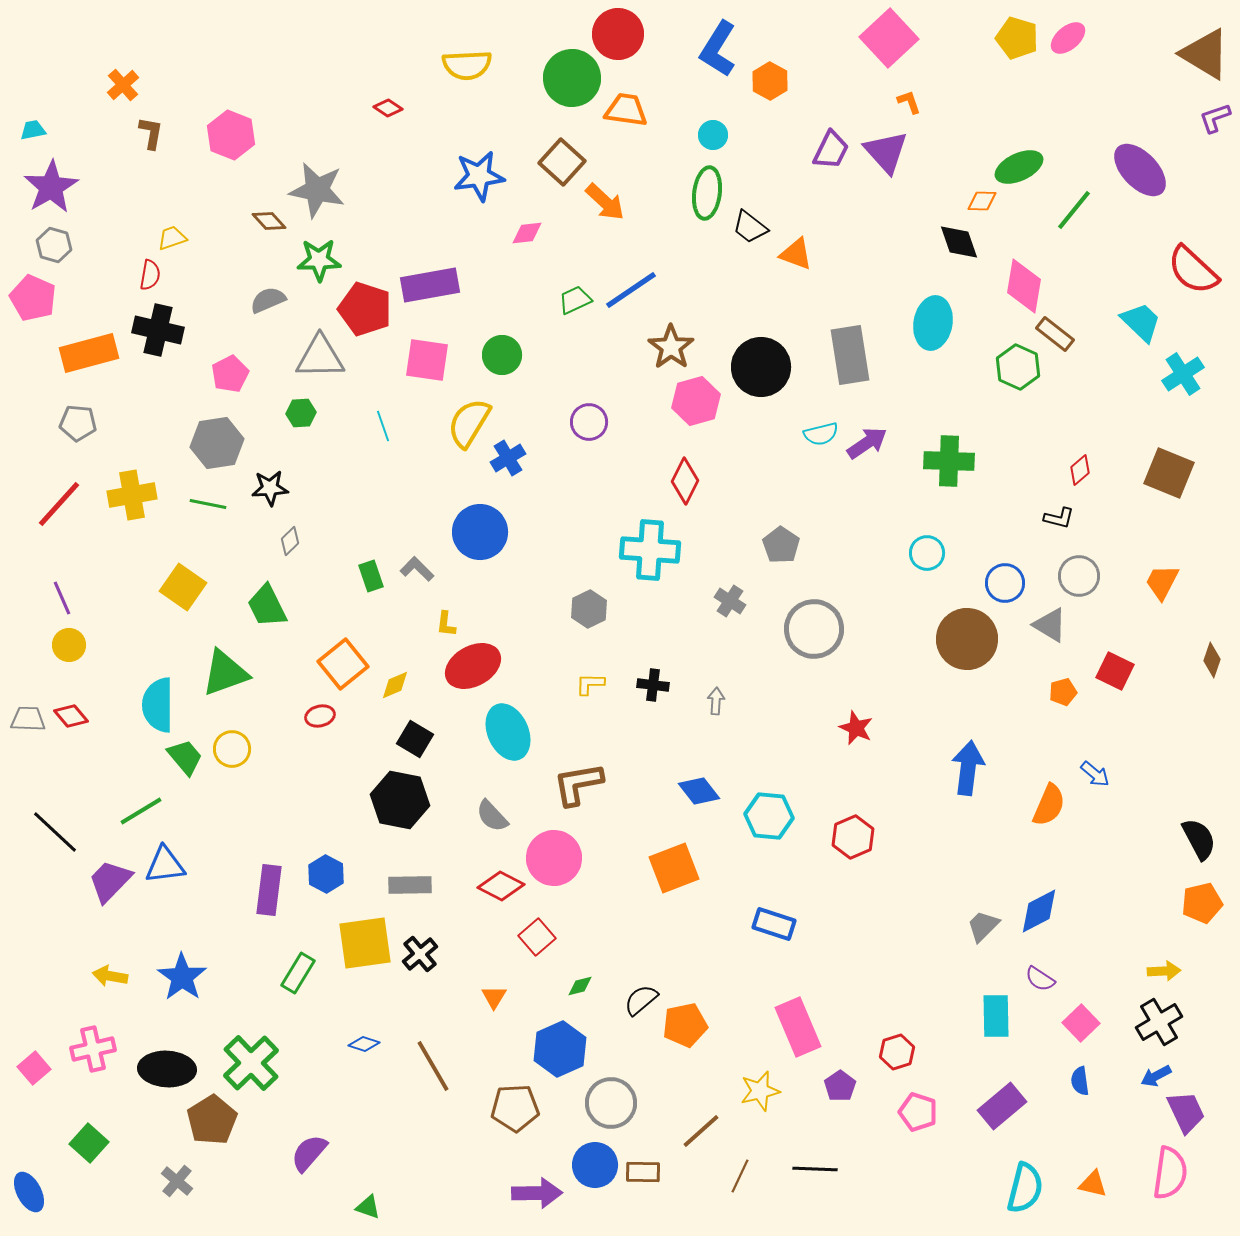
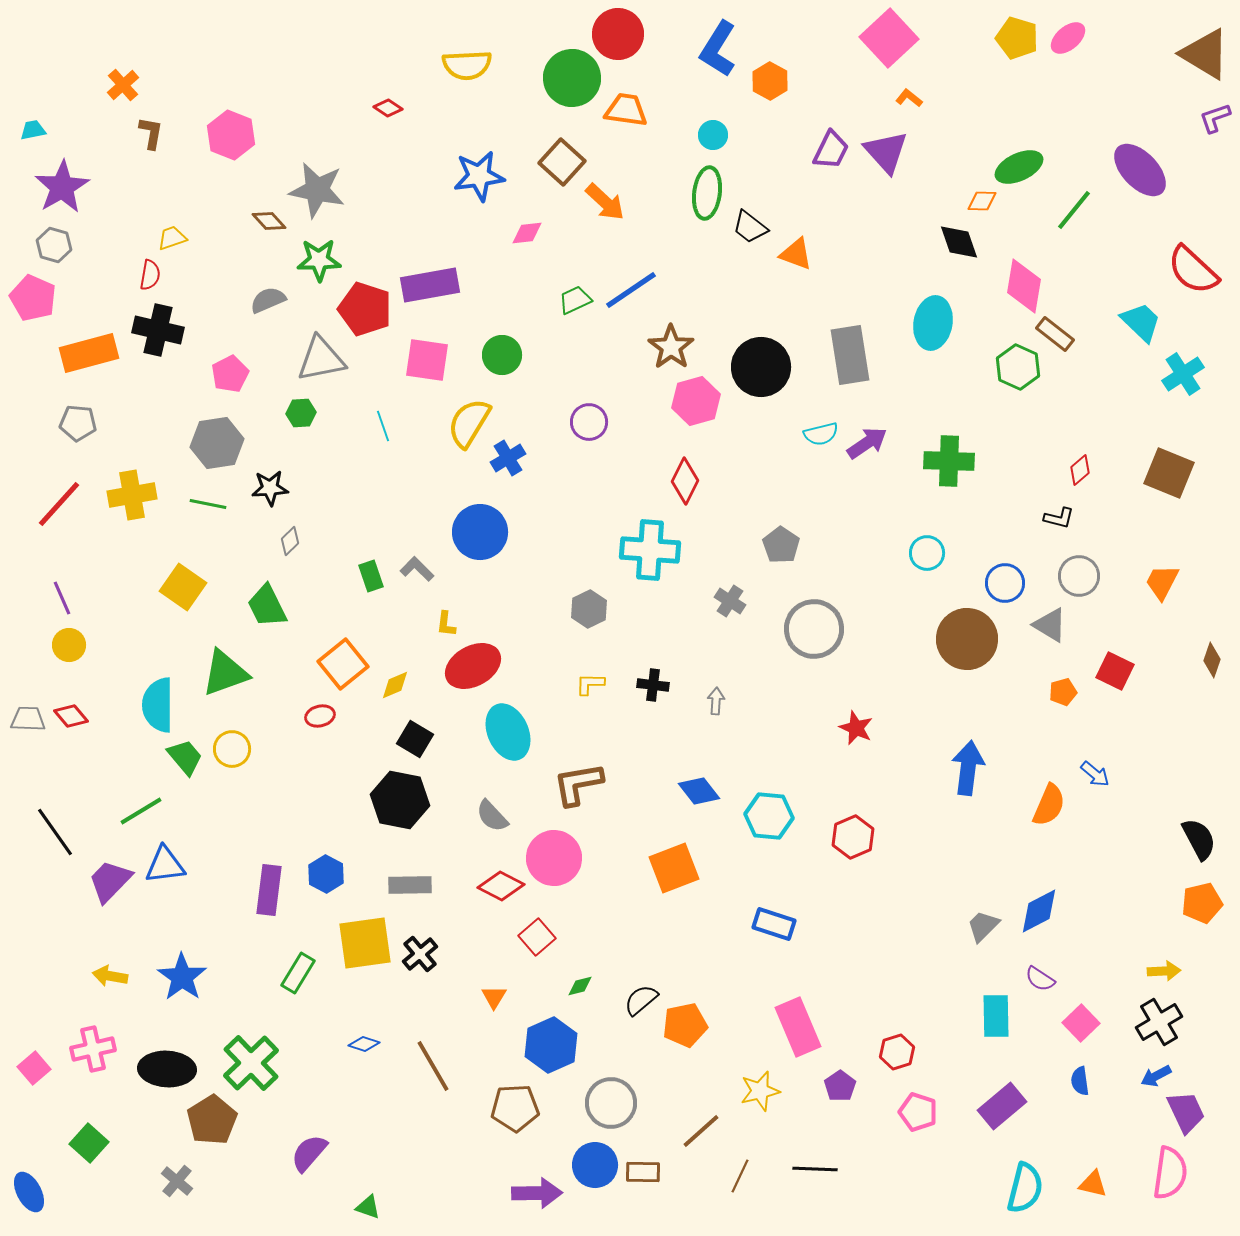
orange L-shape at (909, 102): moved 4 px up; rotated 32 degrees counterclockwise
purple star at (51, 187): moved 11 px right
gray triangle at (320, 357): moved 1 px right, 2 px down; rotated 10 degrees counterclockwise
black line at (55, 832): rotated 12 degrees clockwise
blue hexagon at (560, 1049): moved 9 px left, 4 px up
